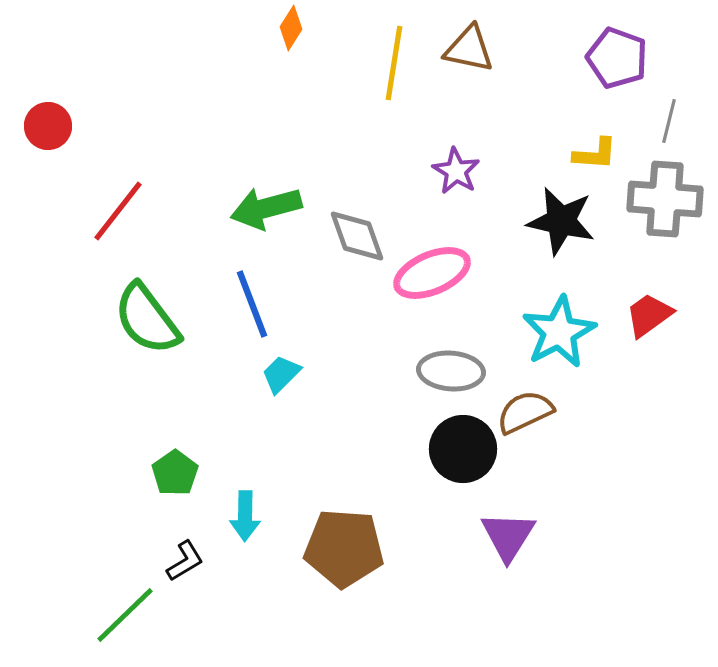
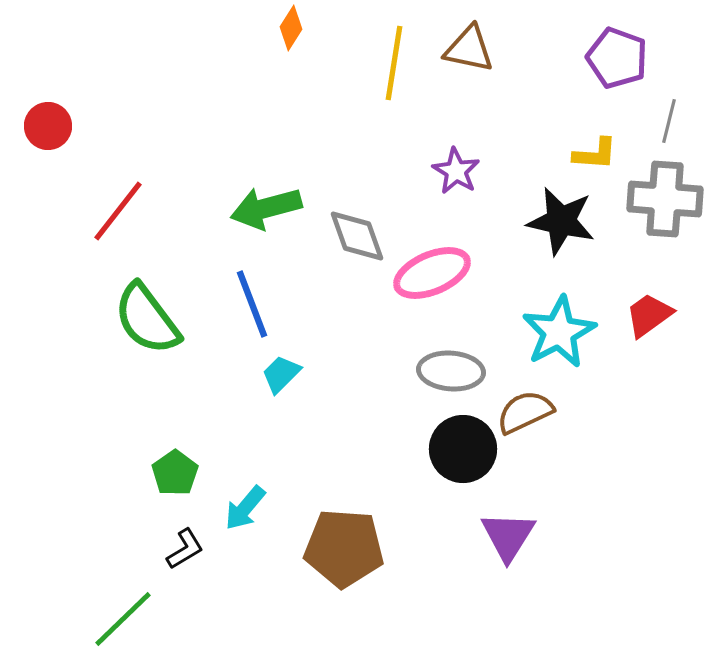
cyan arrow: moved 8 px up; rotated 39 degrees clockwise
black L-shape: moved 12 px up
green line: moved 2 px left, 4 px down
